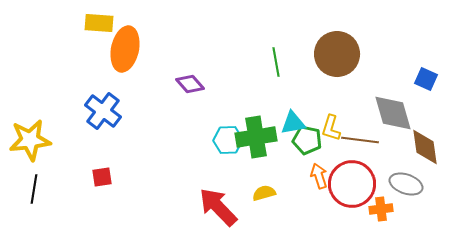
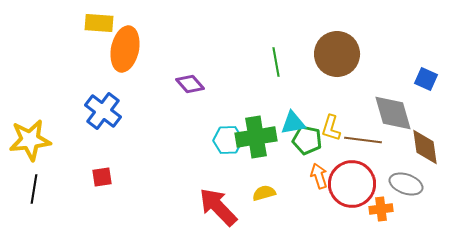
brown line: moved 3 px right
